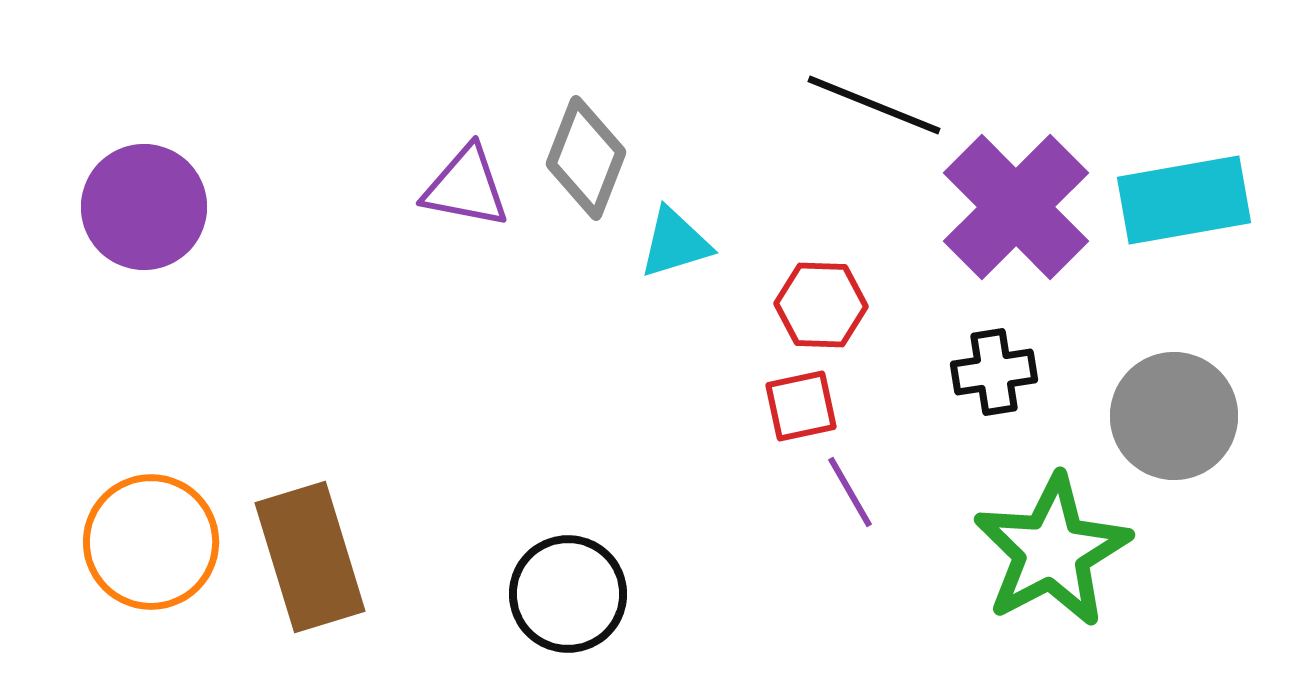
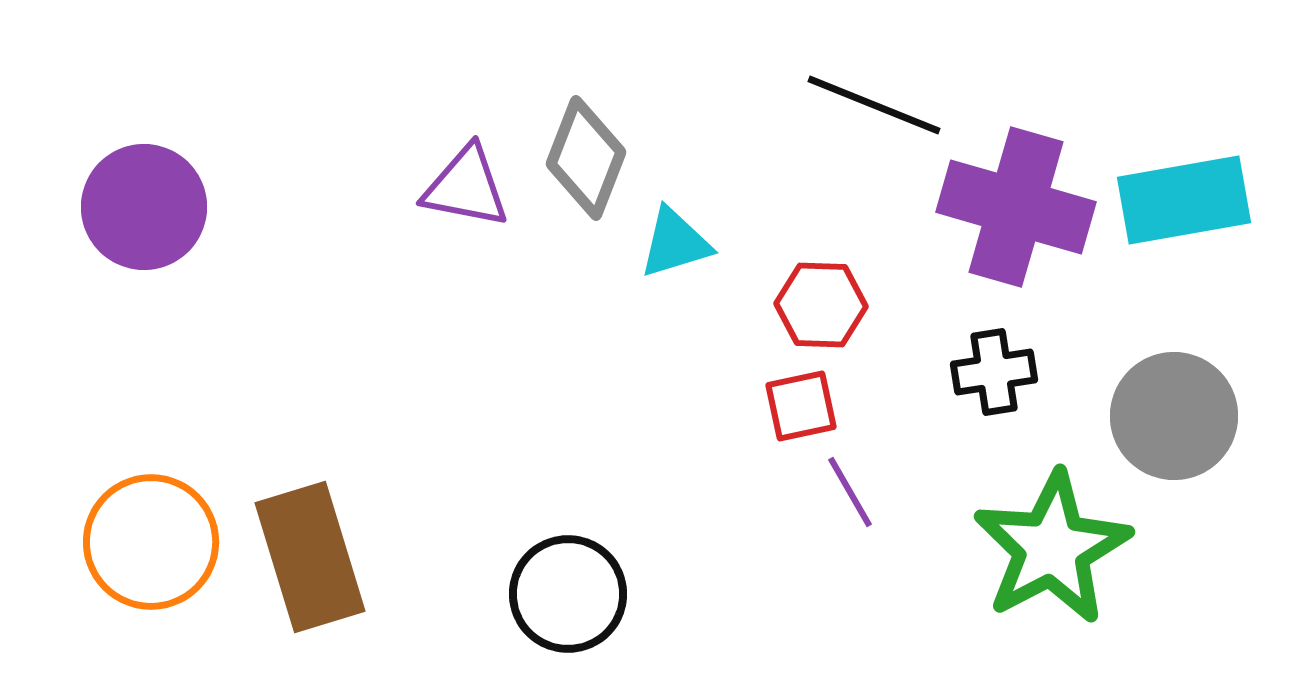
purple cross: rotated 29 degrees counterclockwise
green star: moved 3 px up
